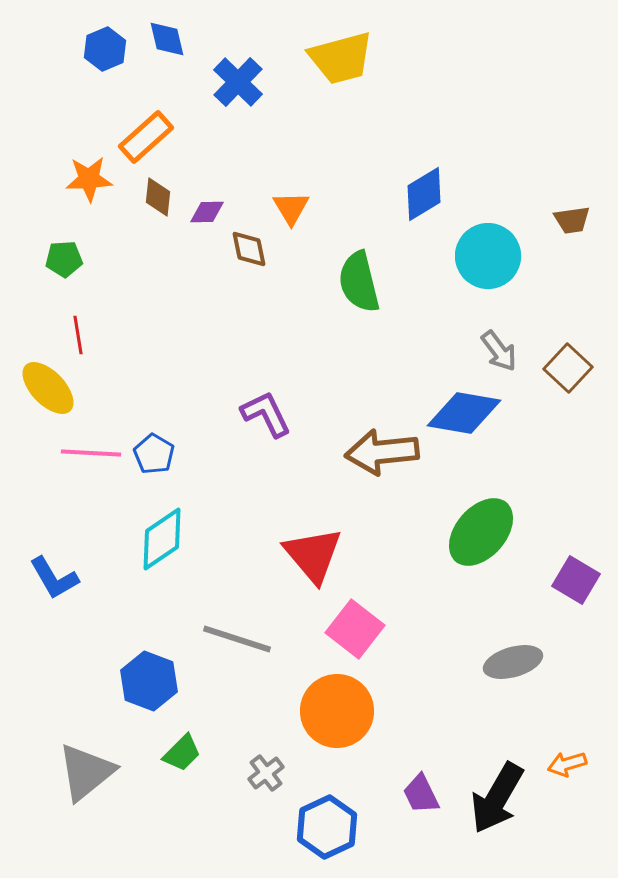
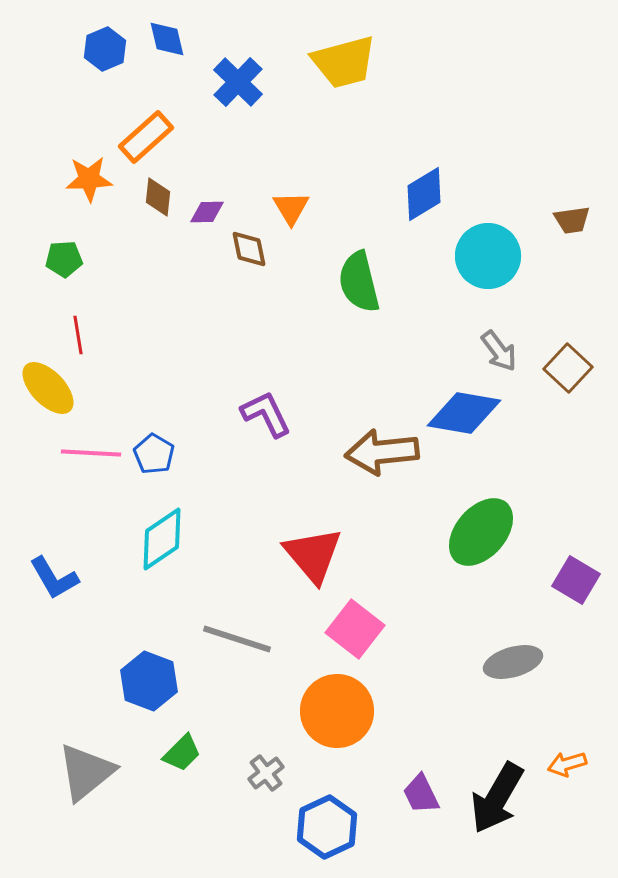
yellow trapezoid at (341, 58): moved 3 px right, 4 px down
